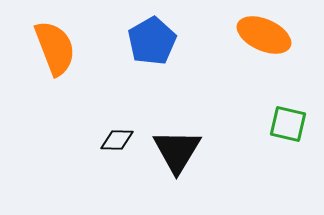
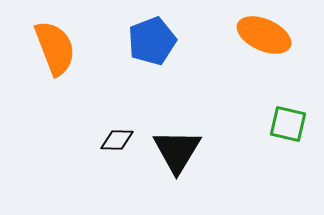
blue pentagon: rotated 9 degrees clockwise
